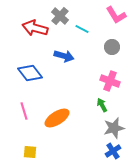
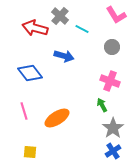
gray star: moved 1 px left; rotated 20 degrees counterclockwise
